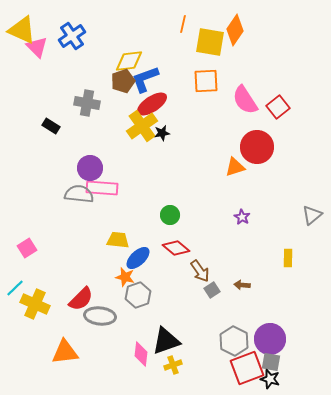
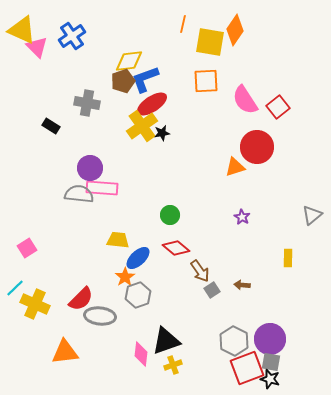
orange star at (125, 277): rotated 24 degrees clockwise
